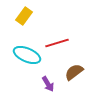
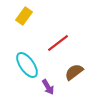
red line: moved 1 px right; rotated 20 degrees counterclockwise
cyan ellipse: moved 10 px down; rotated 32 degrees clockwise
purple arrow: moved 3 px down
